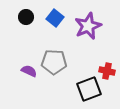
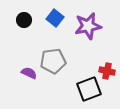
black circle: moved 2 px left, 3 px down
purple star: rotated 12 degrees clockwise
gray pentagon: moved 1 px left, 1 px up; rotated 10 degrees counterclockwise
purple semicircle: moved 2 px down
